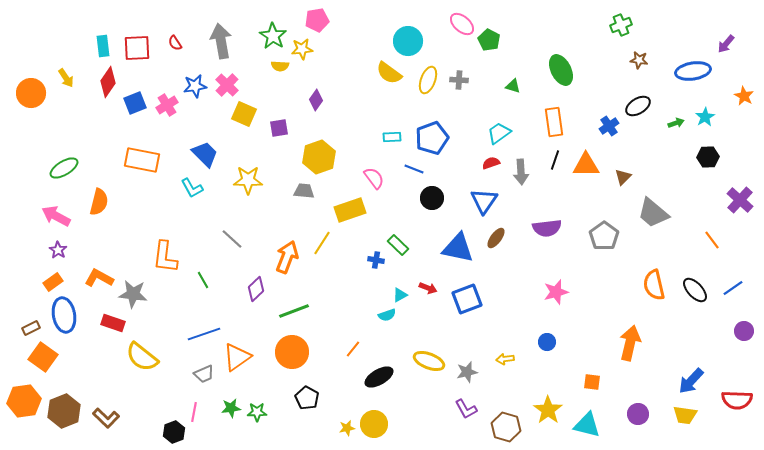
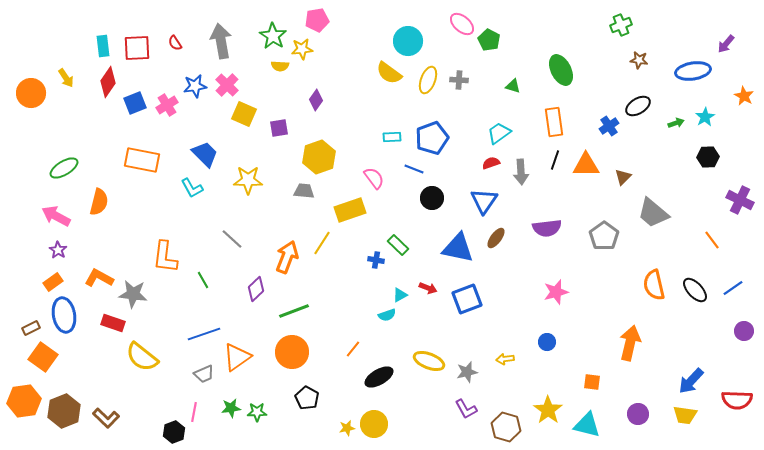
purple cross at (740, 200): rotated 16 degrees counterclockwise
